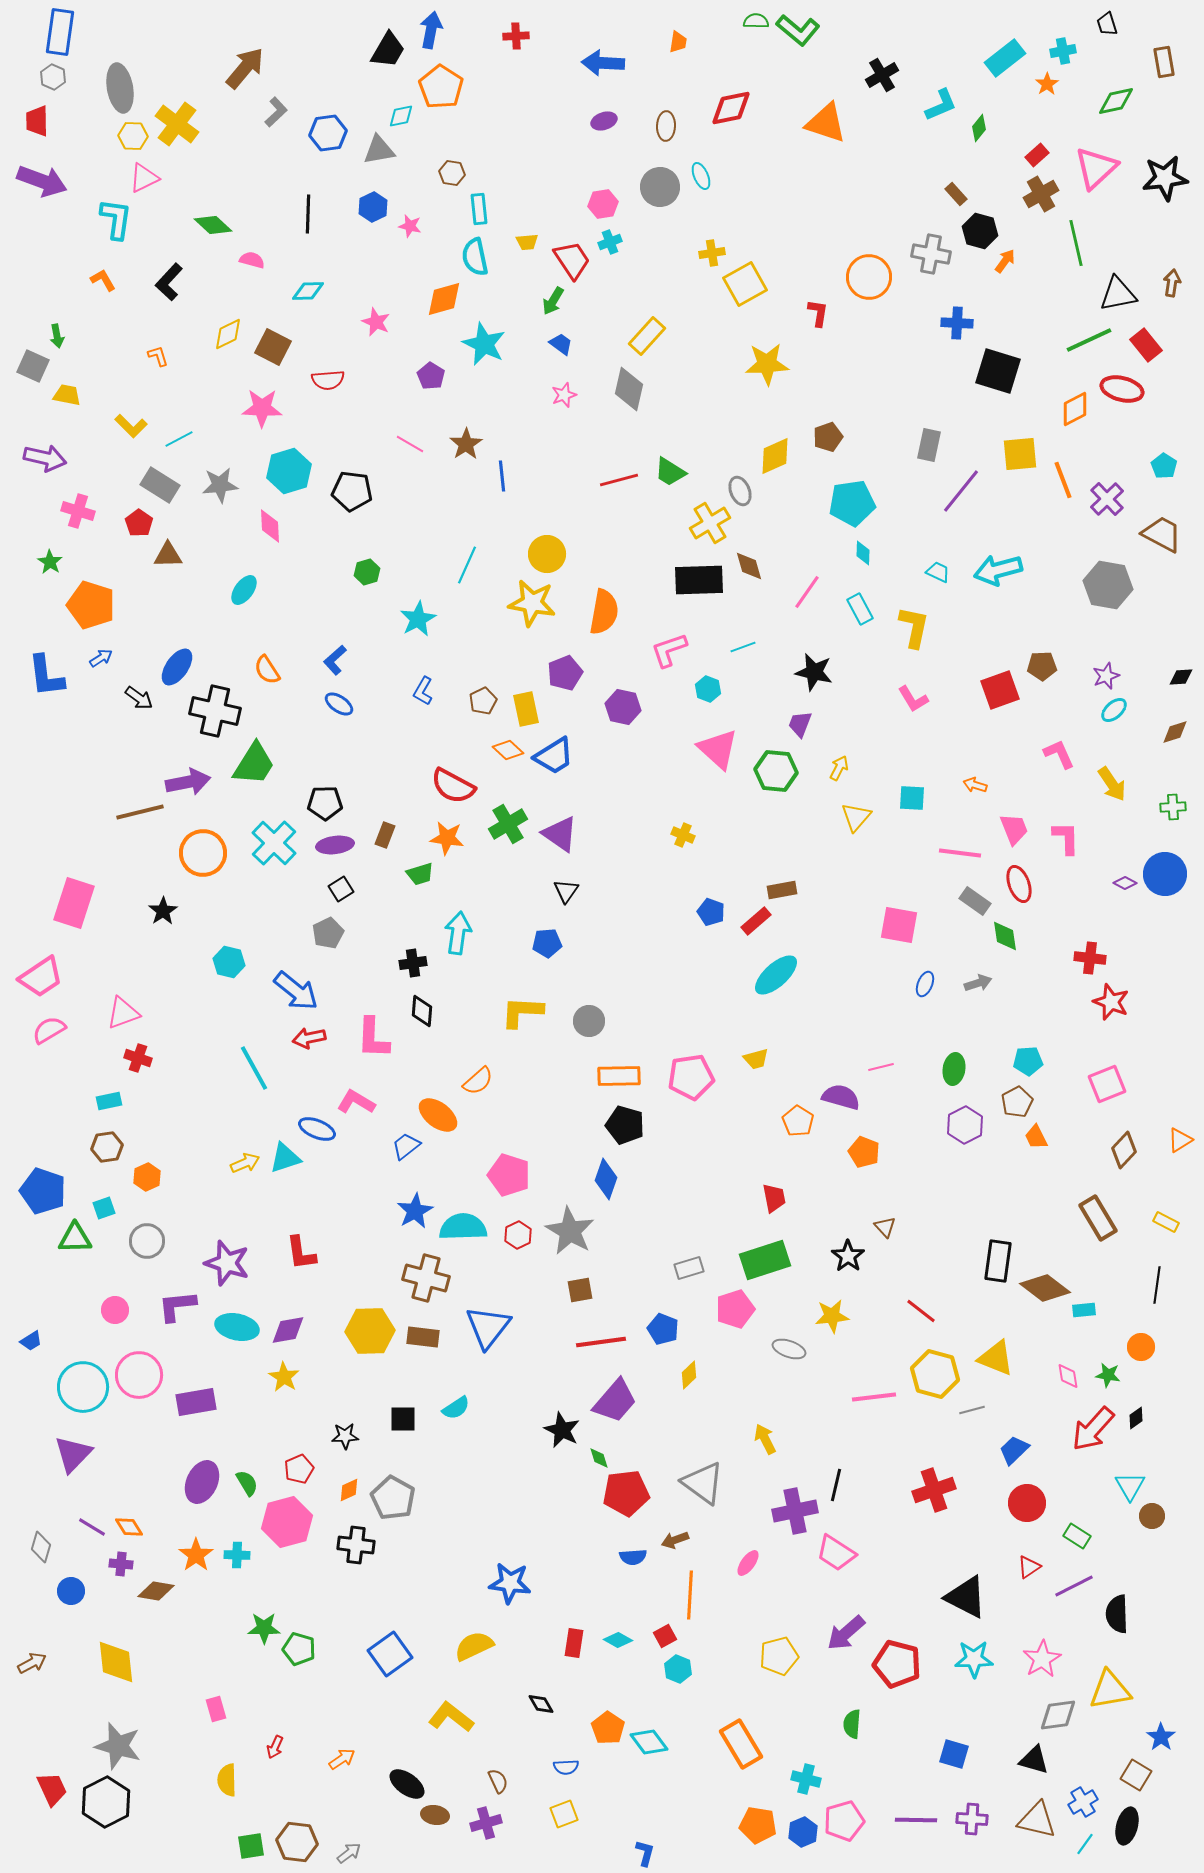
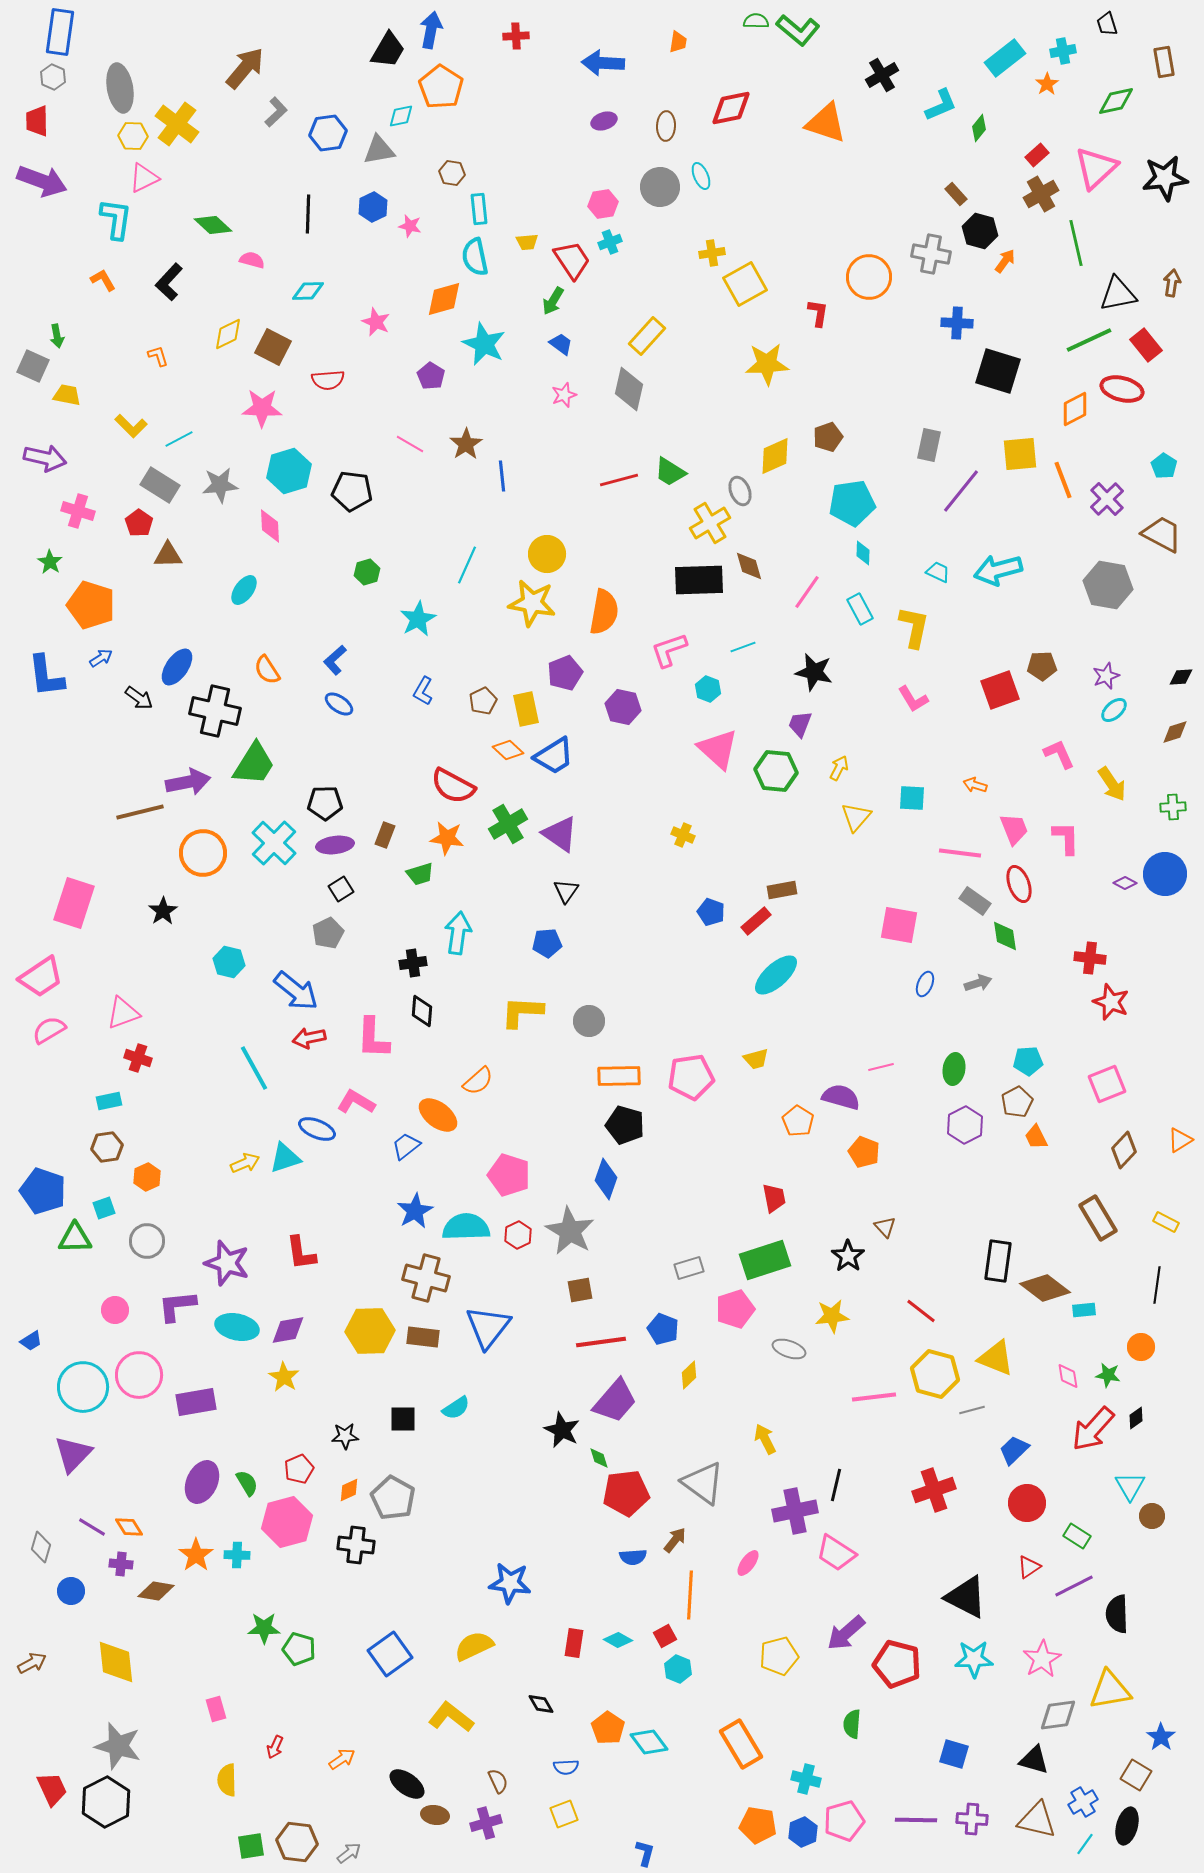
cyan semicircle at (463, 1227): moved 3 px right
brown arrow at (675, 1540): rotated 148 degrees clockwise
